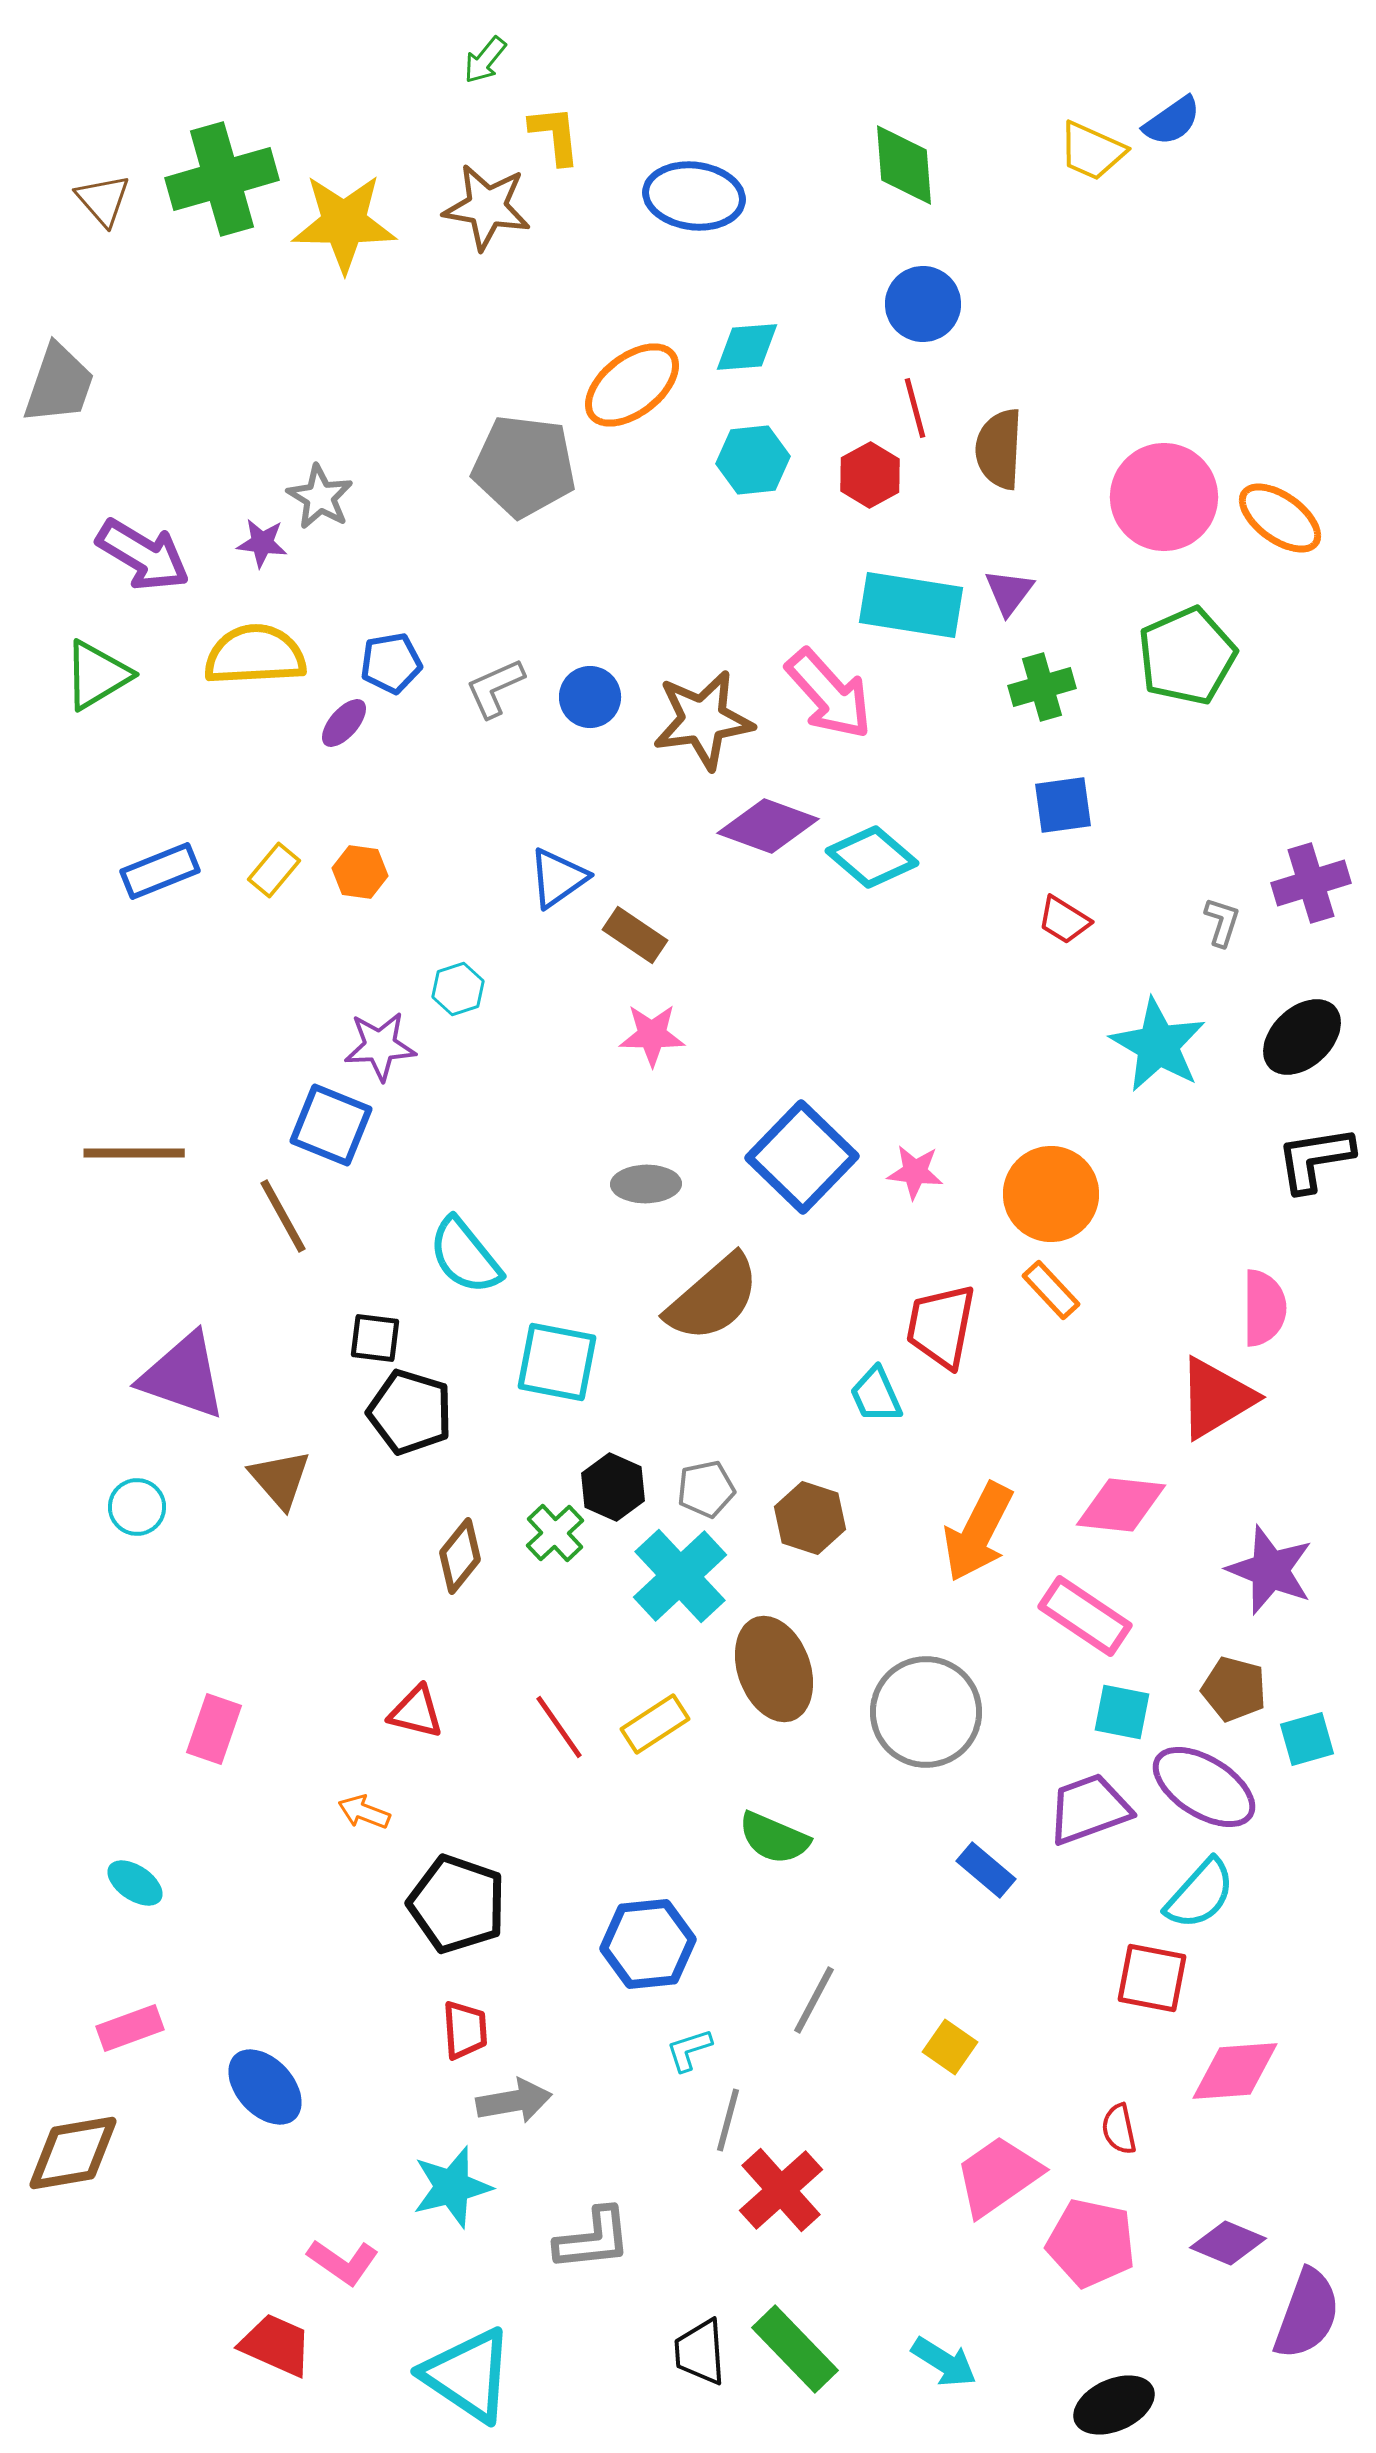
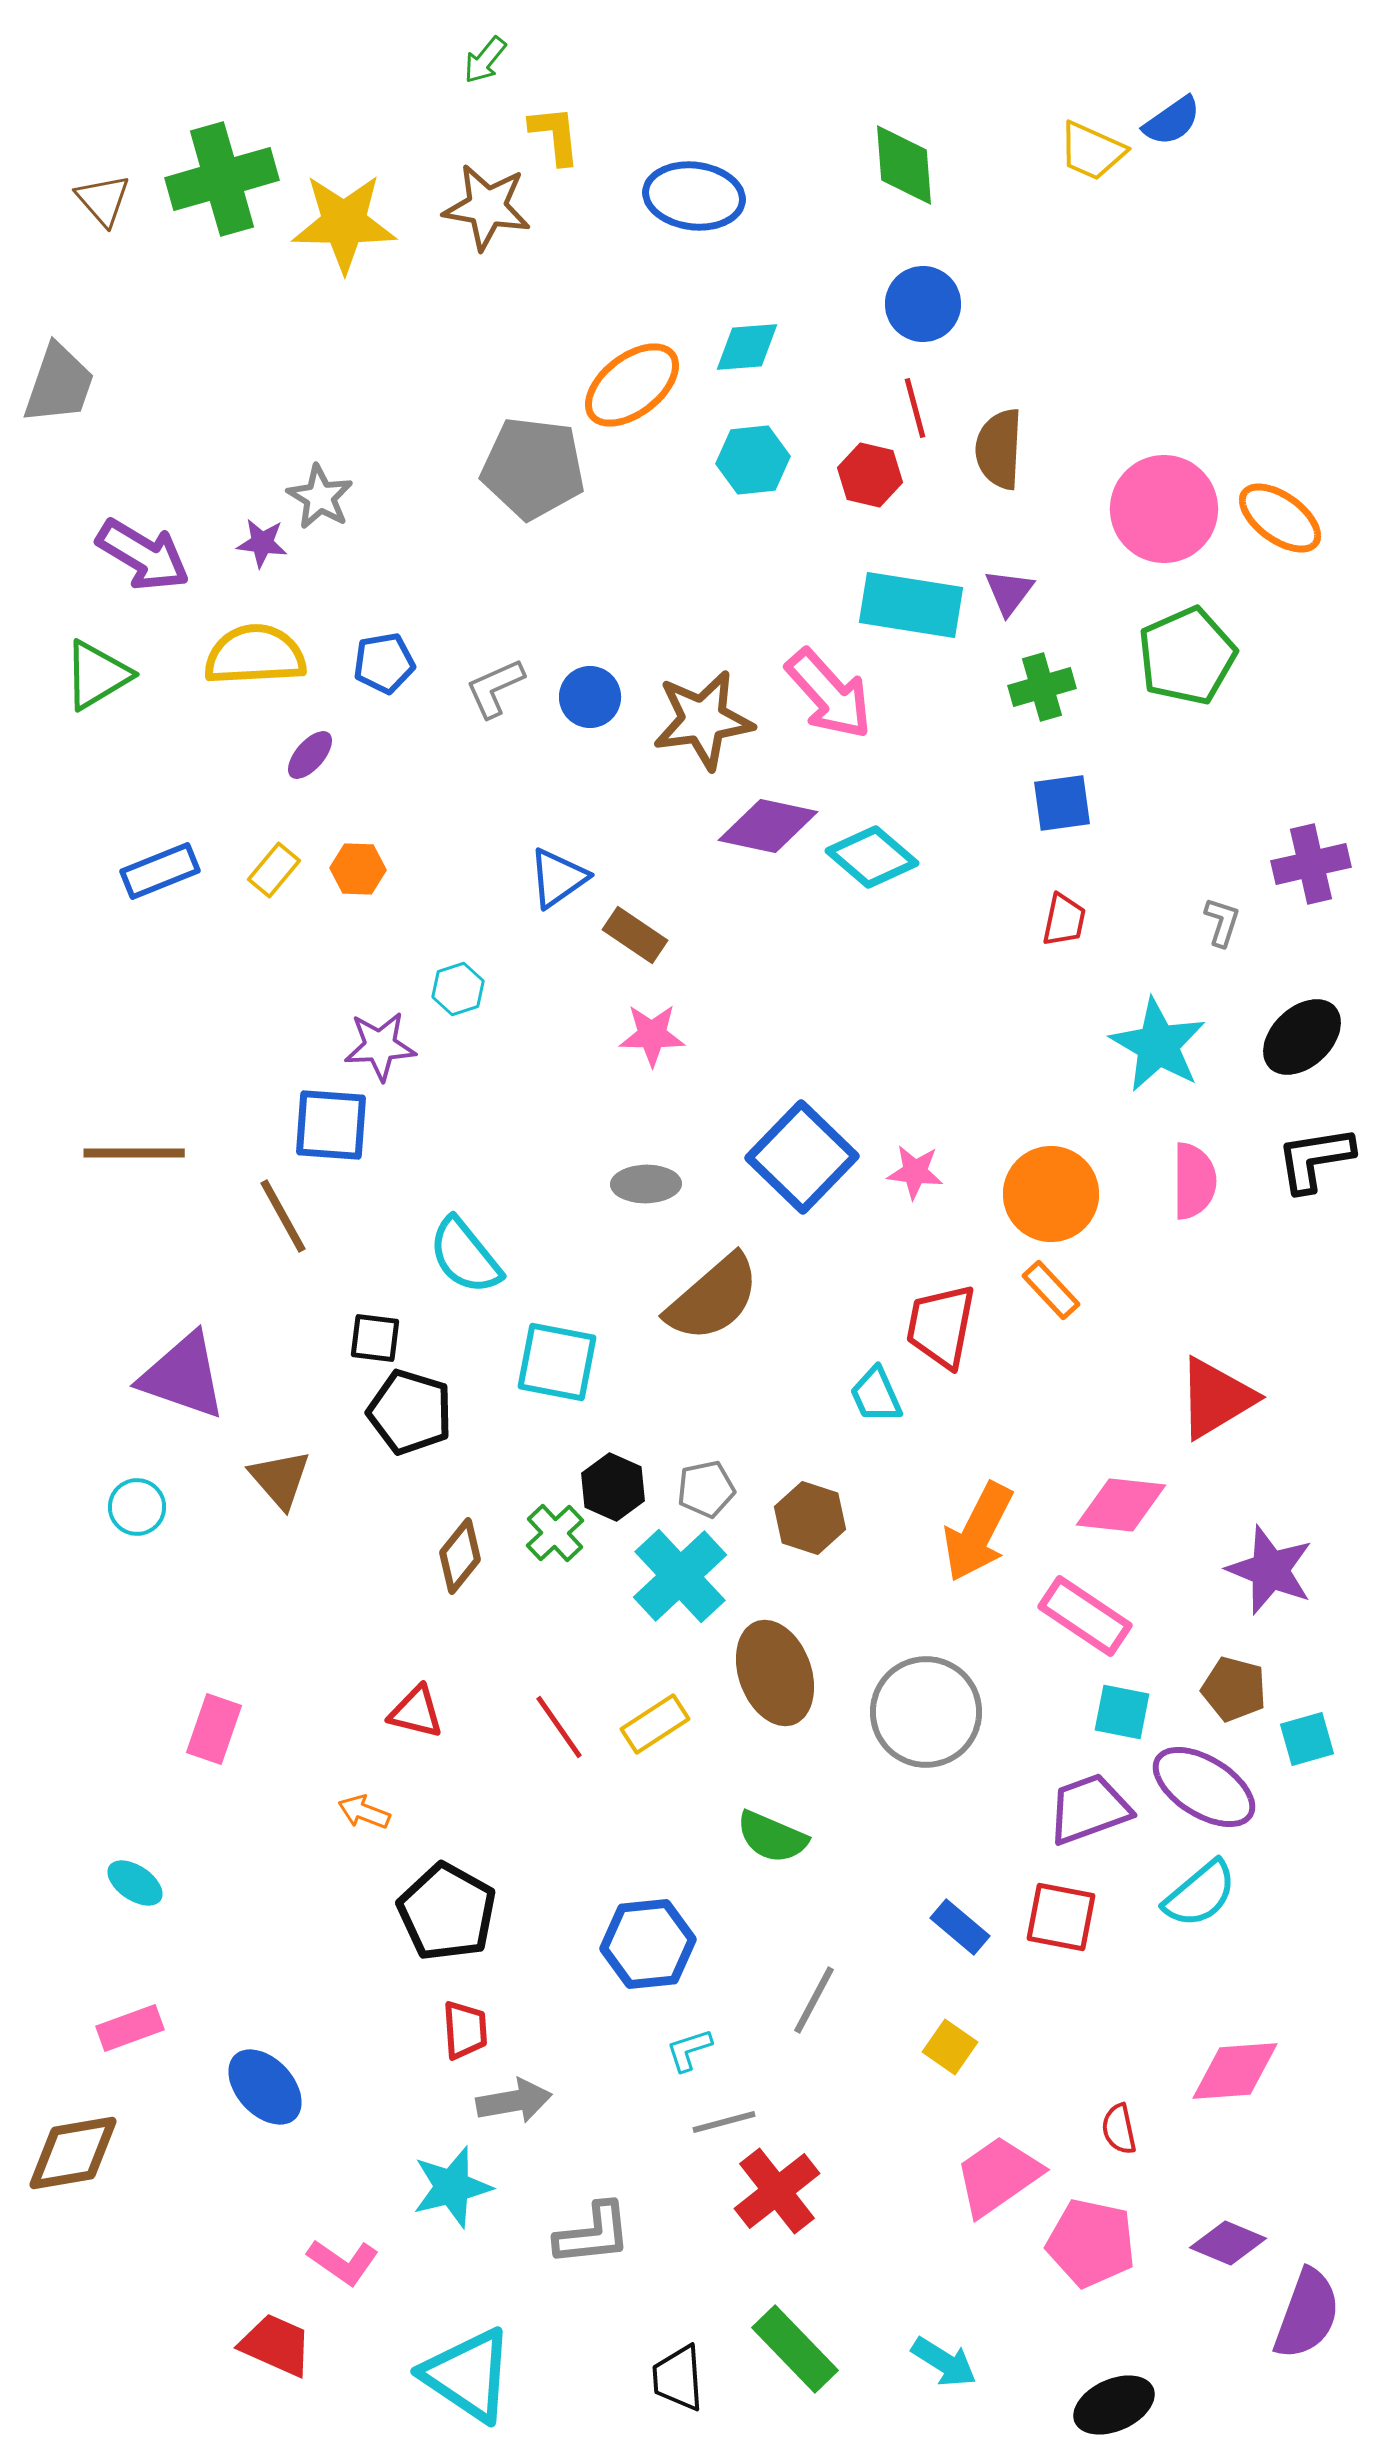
gray pentagon at (524, 466): moved 9 px right, 2 px down
red hexagon at (870, 475): rotated 18 degrees counterclockwise
pink circle at (1164, 497): moved 12 px down
blue pentagon at (391, 663): moved 7 px left
purple ellipse at (344, 723): moved 34 px left, 32 px down
blue square at (1063, 805): moved 1 px left, 2 px up
purple diamond at (768, 826): rotated 8 degrees counterclockwise
orange hexagon at (360, 872): moved 2 px left, 3 px up; rotated 6 degrees counterclockwise
purple cross at (1311, 883): moved 19 px up; rotated 4 degrees clockwise
red trapezoid at (1064, 920): rotated 110 degrees counterclockwise
blue square at (331, 1125): rotated 18 degrees counterclockwise
pink semicircle at (1264, 1308): moved 70 px left, 127 px up
brown ellipse at (774, 1669): moved 1 px right, 4 px down
green semicircle at (774, 1838): moved 2 px left, 1 px up
blue rectangle at (986, 1870): moved 26 px left, 57 px down
cyan semicircle at (1200, 1894): rotated 8 degrees clockwise
black pentagon at (457, 1904): moved 10 px left, 8 px down; rotated 10 degrees clockwise
red square at (1152, 1978): moved 91 px left, 61 px up
gray line at (728, 2120): moved 4 px left, 2 px down; rotated 60 degrees clockwise
red cross at (781, 2190): moved 4 px left, 1 px down; rotated 4 degrees clockwise
gray L-shape at (593, 2239): moved 5 px up
black trapezoid at (700, 2352): moved 22 px left, 26 px down
